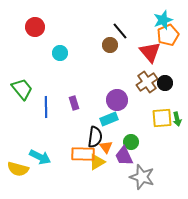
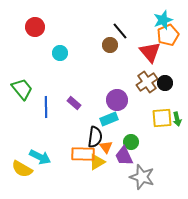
purple rectangle: rotated 32 degrees counterclockwise
yellow semicircle: moved 4 px right; rotated 15 degrees clockwise
